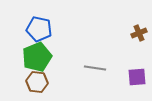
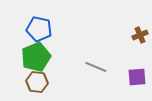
brown cross: moved 1 px right, 2 px down
green pentagon: moved 1 px left
gray line: moved 1 px right, 1 px up; rotated 15 degrees clockwise
